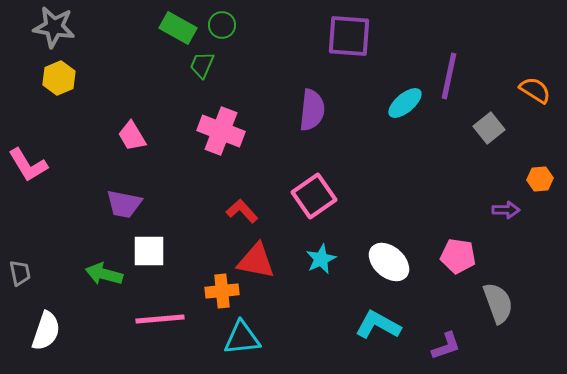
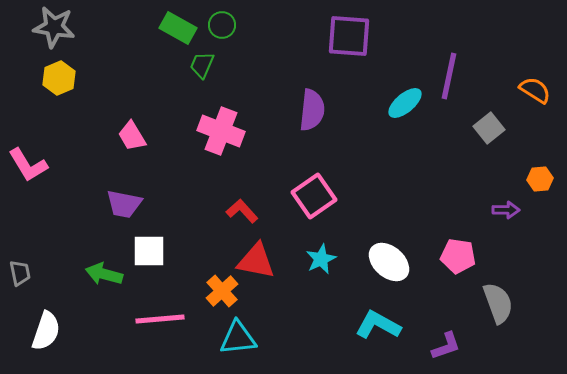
orange cross: rotated 36 degrees counterclockwise
cyan triangle: moved 4 px left
